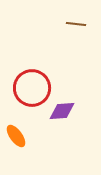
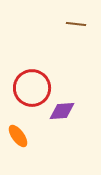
orange ellipse: moved 2 px right
